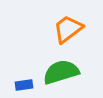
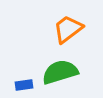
green semicircle: moved 1 px left
